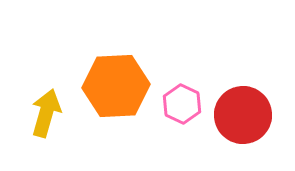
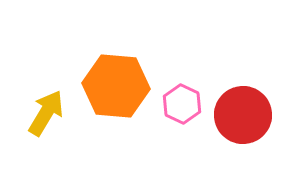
orange hexagon: rotated 8 degrees clockwise
yellow arrow: rotated 15 degrees clockwise
